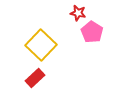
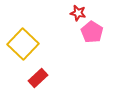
yellow square: moved 18 px left, 1 px up
red rectangle: moved 3 px right
